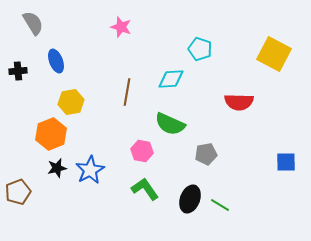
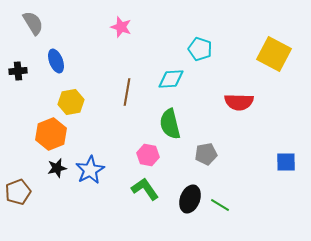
green semicircle: rotated 52 degrees clockwise
pink hexagon: moved 6 px right, 4 px down
